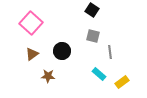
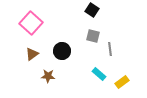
gray line: moved 3 px up
